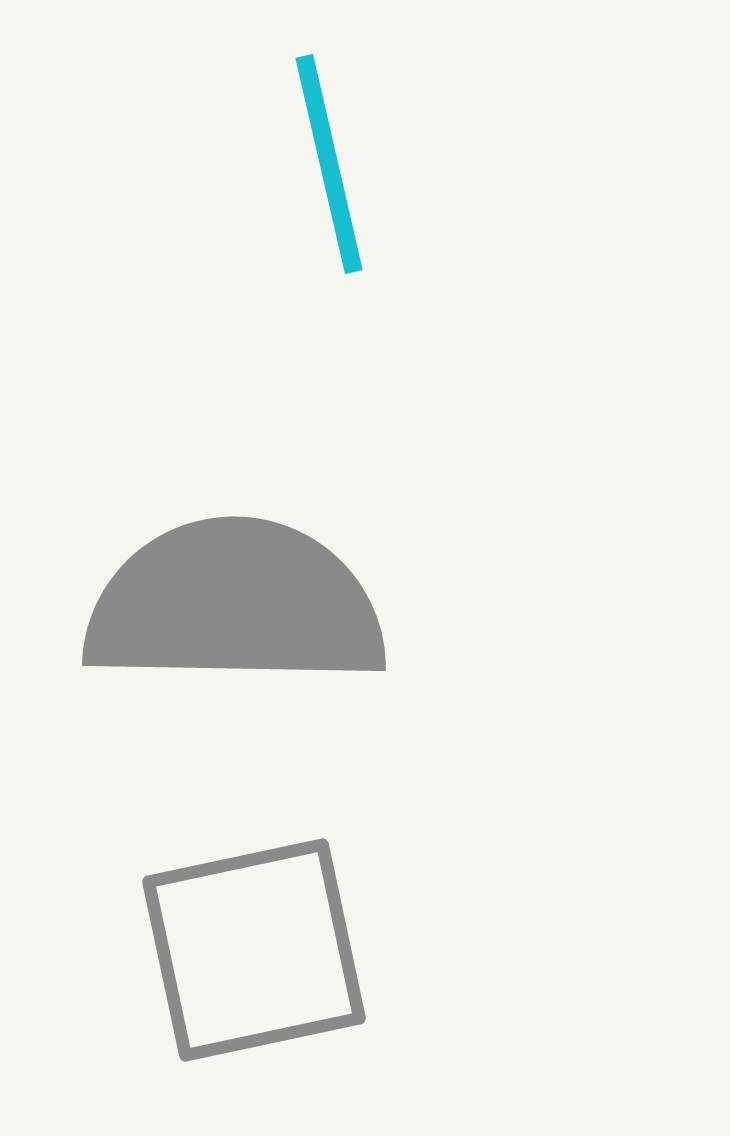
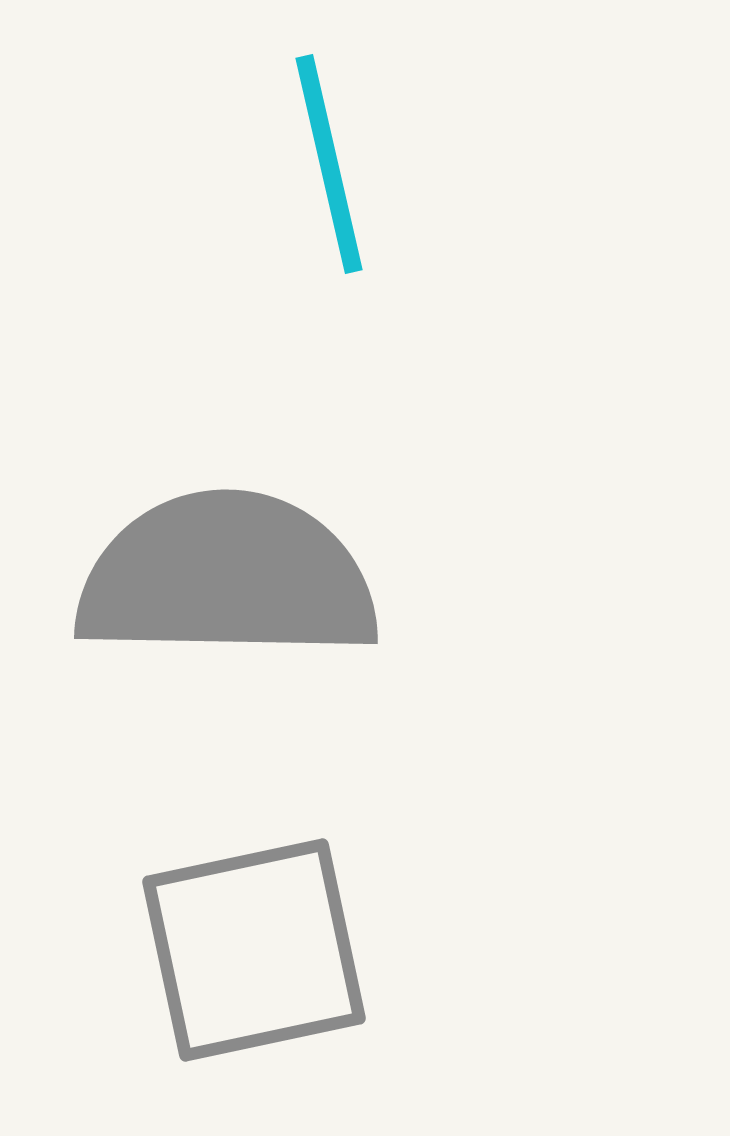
gray semicircle: moved 8 px left, 27 px up
